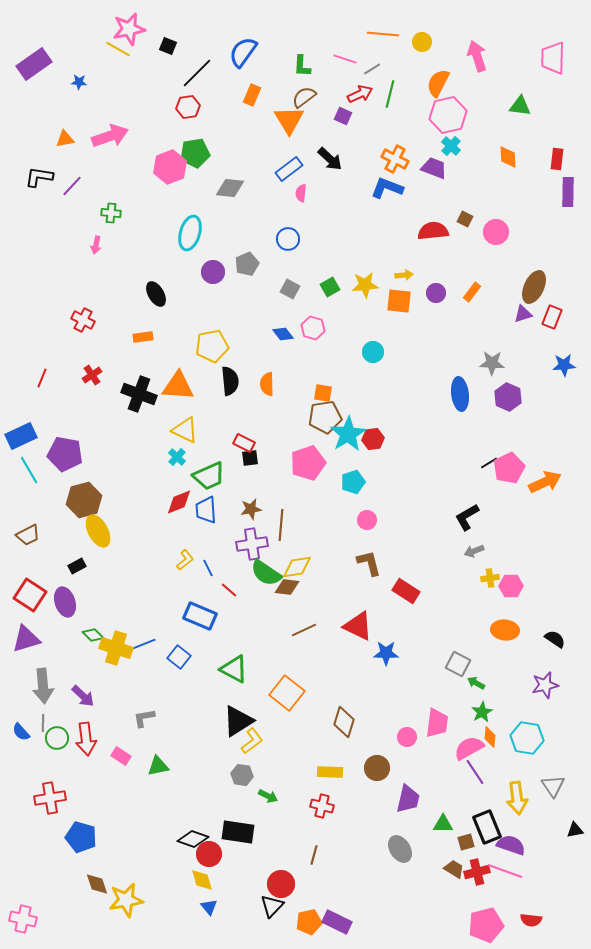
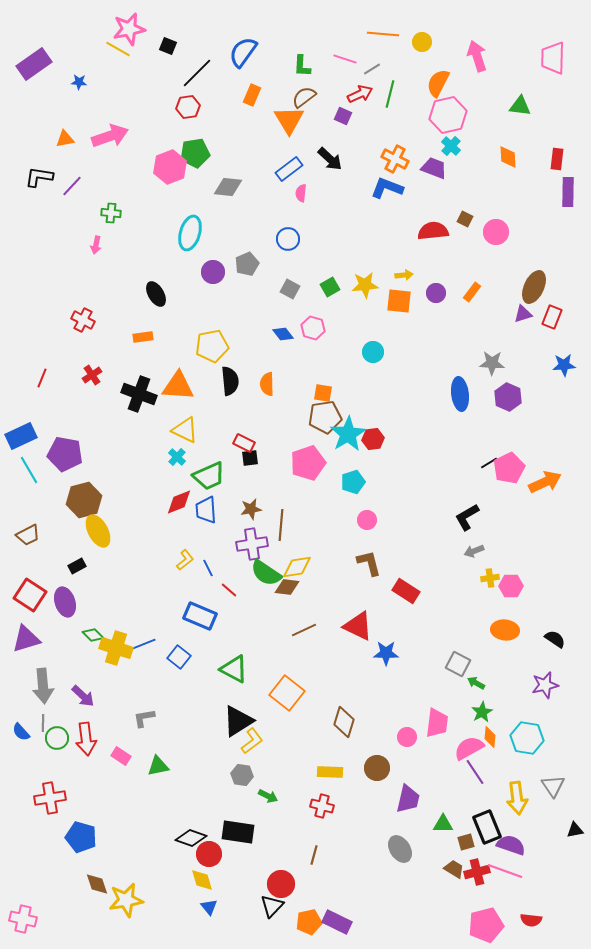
gray diamond at (230, 188): moved 2 px left, 1 px up
black diamond at (193, 839): moved 2 px left, 1 px up
